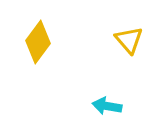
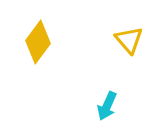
cyan arrow: rotated 76 degrees counterclockwise
